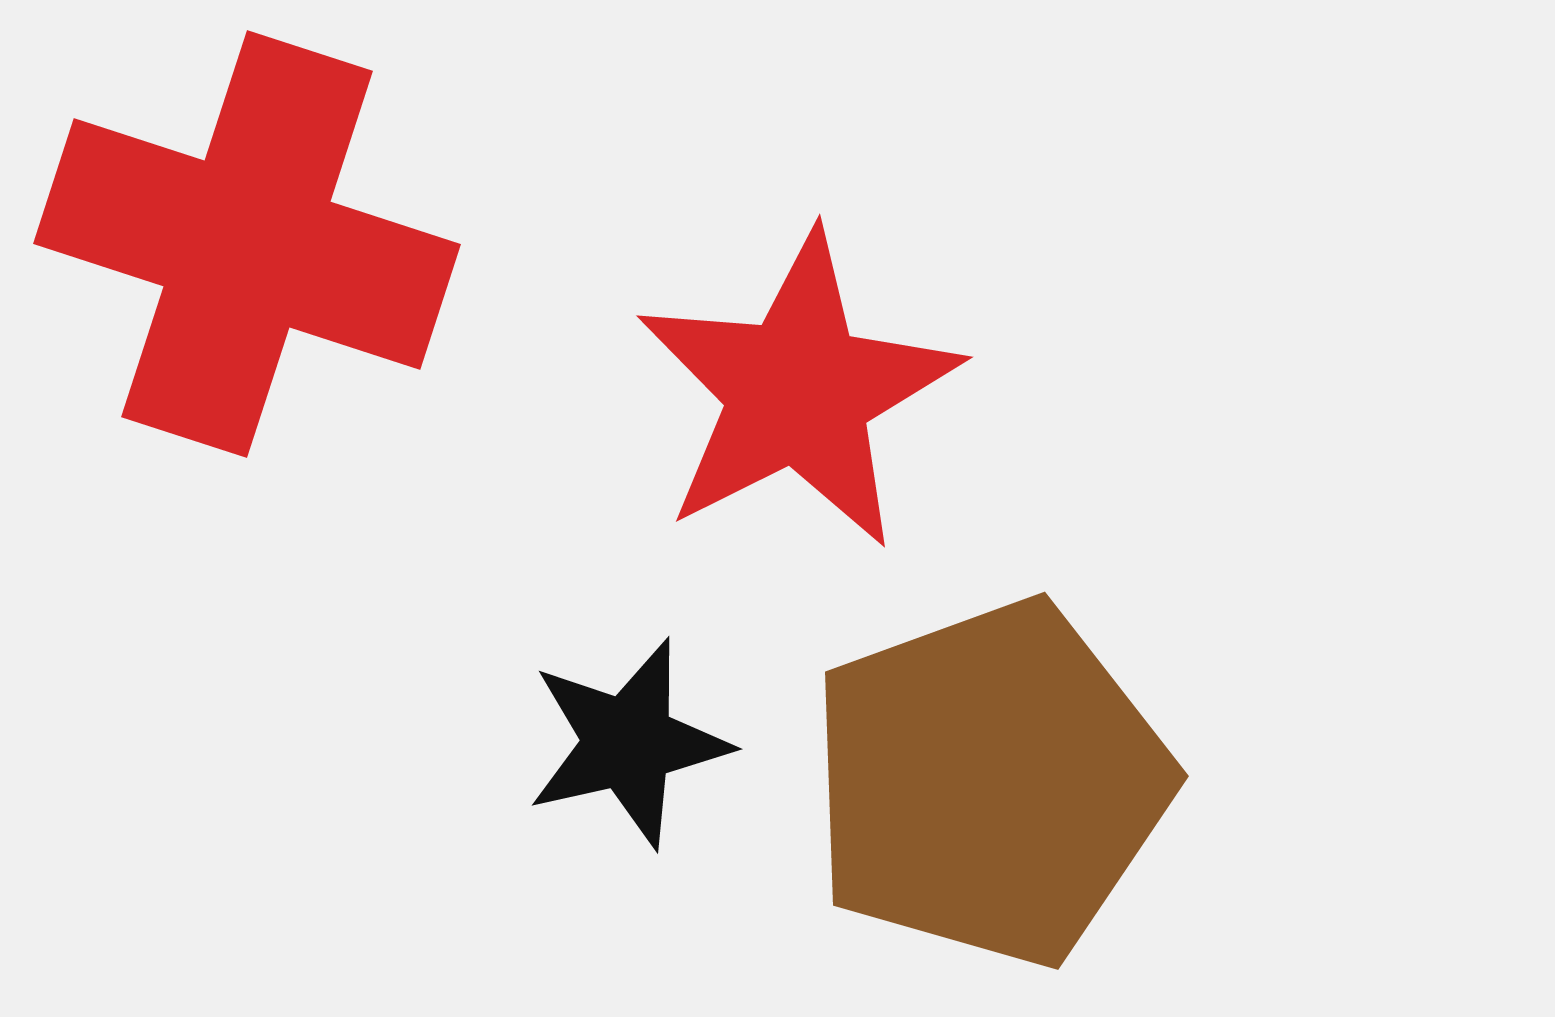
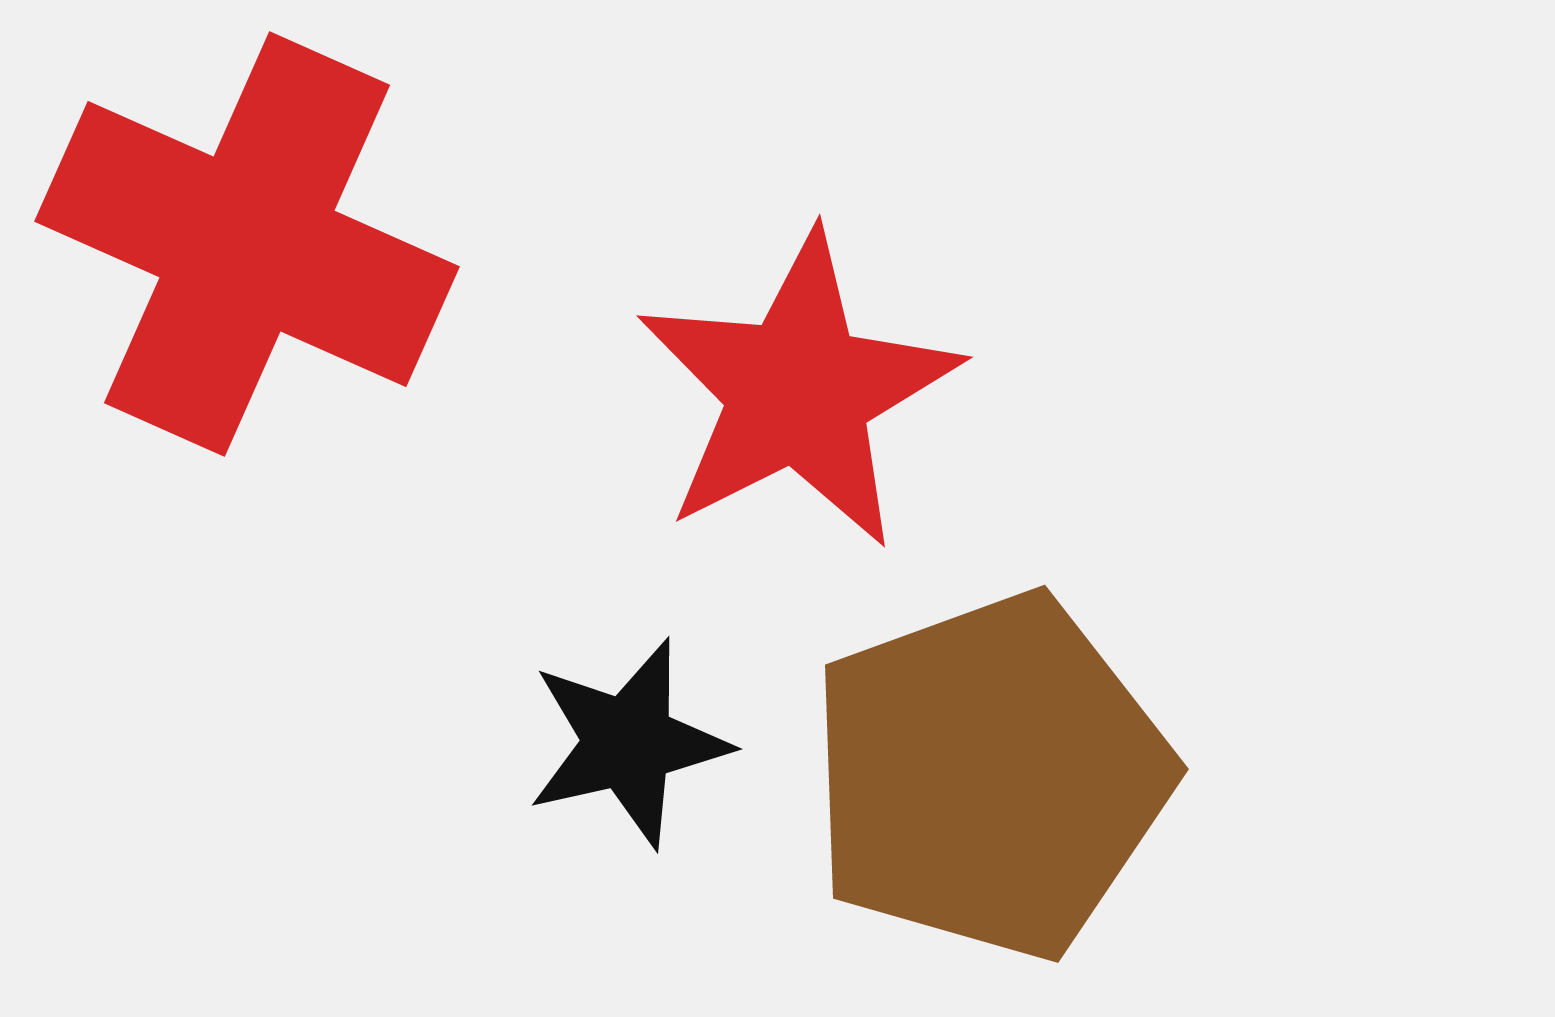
red cross: rotated 6 degrees clockwise
brown pentagon: moved 7 px up
